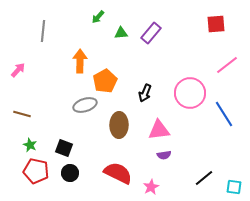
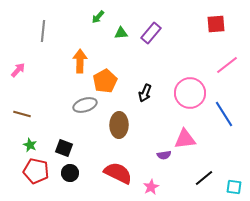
pink triangle: moved 26 px right, 9 px down
